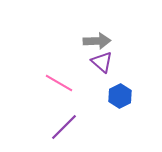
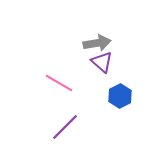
gray arrow: moved 2 px down; rotated 8 degrees counterclockwise
purple line: moved 1 px right
